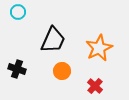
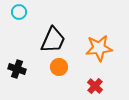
cyan circle: moved 1 px right
orange star: rotated 20 degrees clockwise
orange circle: moved 3 px left, 4 px up
